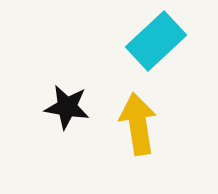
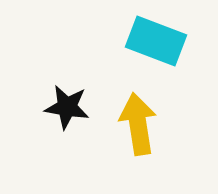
cyan rectangle: rotated 64 degrees clockwise
